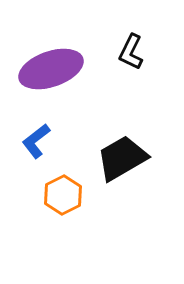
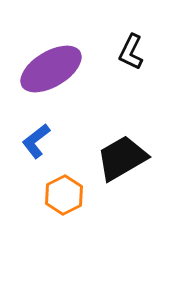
purple ellipse: rotated 12 degrees counterclockwise
orange hexagon: moved 1 px right
